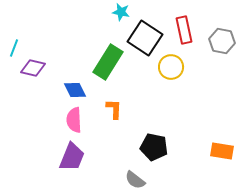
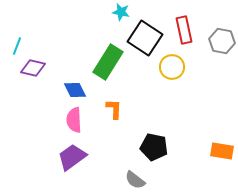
cyan line: moved 3 px right, 2 px up
yellow circle: moved 1 px right
purple trapezoid: rotated 148 degrees counterclockwise
